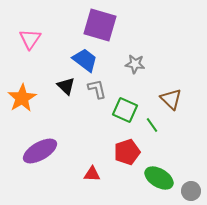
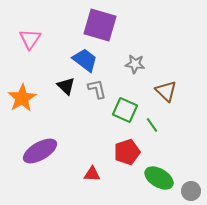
brown triangle: moved 5 px left, 8 px up
